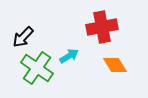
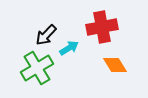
black arrow: moved 23 px right, 2 px up
cyan arrow: moved 8 px up
green cross: rotated 24 degrees clockwise
